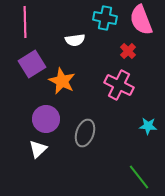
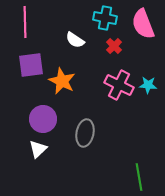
pink semicircle: moved 2 px right, 4 px down
white semicircle: rotated 42 degrees clockwise
red cross: moved 14 px left, 5 px up
purple square: moved 1 px left, 1 px down; rotated 24 degrees clockwise
purple circle: moved 3 px left
cyan star: moved 41 px up
gray ellipse: rotated 8 degrees counterclockwise
green line: rotated 28 degrees clockwise
